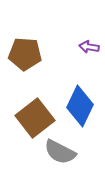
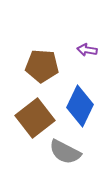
purple arrow: moved 2 px left, 3 px down
brown pentagon: moved 17 px right, 12 px down
gray semicircle: moved 5 px right
